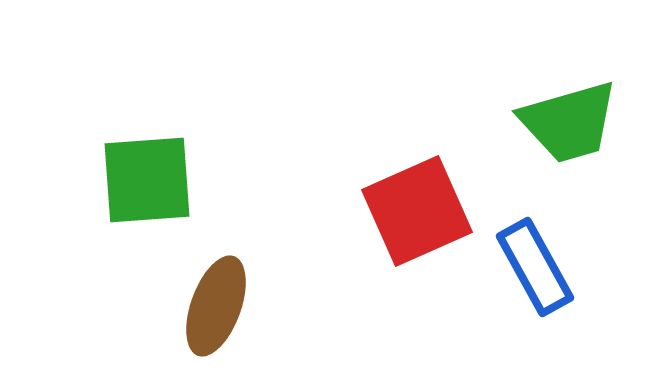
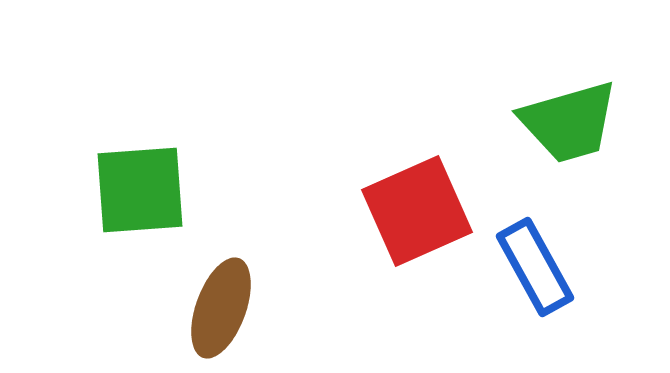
green square: moved 7 px left, 10 px down
brown ellipse: moved 5 px right, 2 px down
